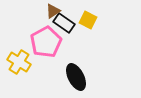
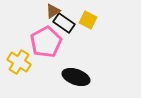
black ellipse: rotated 44 degrees counterclockwise
